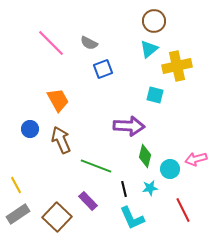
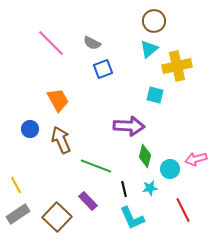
gray semicircle: moved 3 px right
